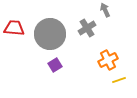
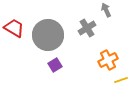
gray arrow: moved 1 px right
red trapezoid: rotated 25 degrees clockwise
gray circle: moved 2 px left, 1 px down
yellow line: moved 2 px right
